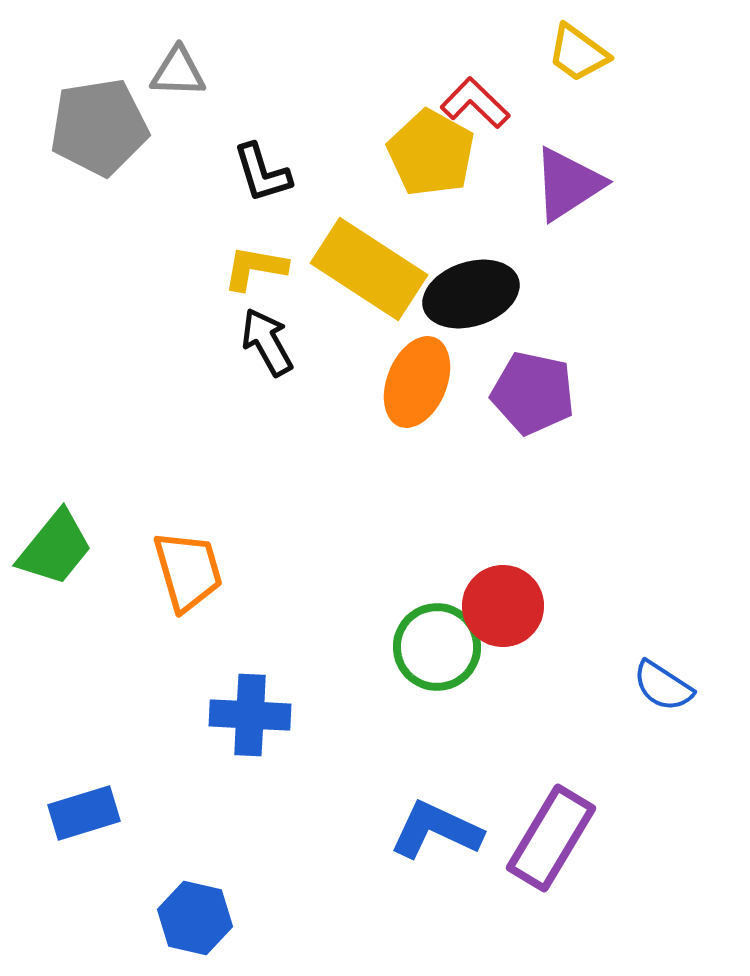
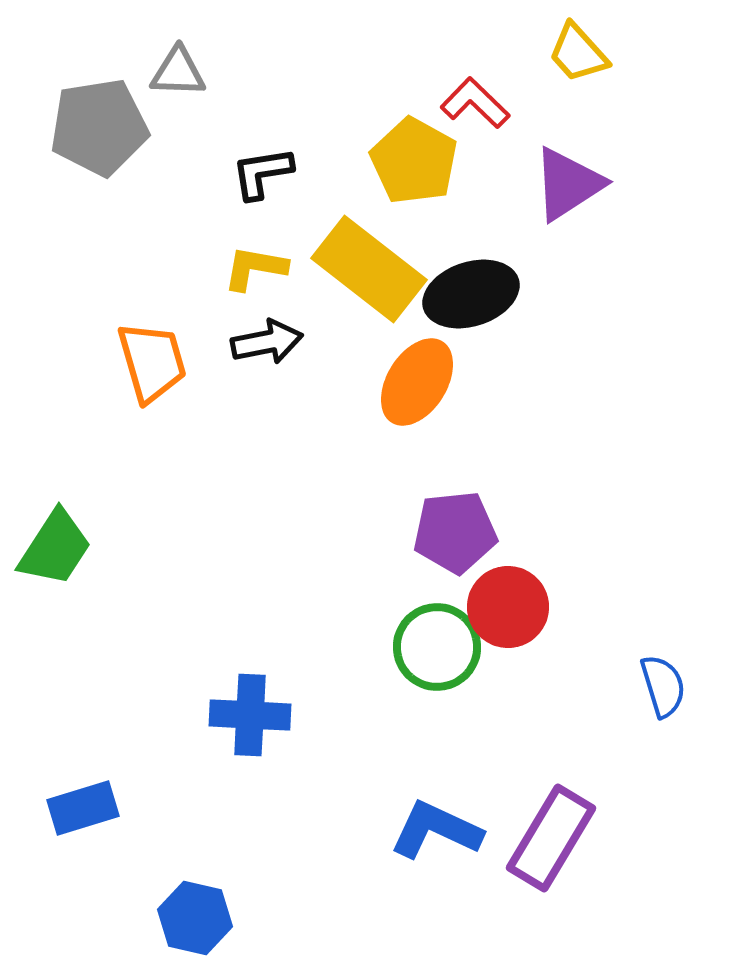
yellow trapezoid: rotated 12 degrees clockwise
yellow pentagon: moved 17 px left, 8 px down
black L-shape: rotated 98 degrees clockwise
yellow rectangle: rotated 5 degrees clockwise
black arrow: rotated 108 degrees clockwise
orange ellipse: rotated 10 degrees clockwise
purple pentagon: moved 78 px left, 139 px down; rotated 18 degrees counterclockwise
green trapezoid: rotated 6 degrees counterclockwise
orange trapezoid: moved 36 px left, 209 px up
red circle: moved 5 px right, 1 px down
blue semicircle: rotated 140 degrees counterclockwise
blue rectangle: moved 1 px left, 5 px up
